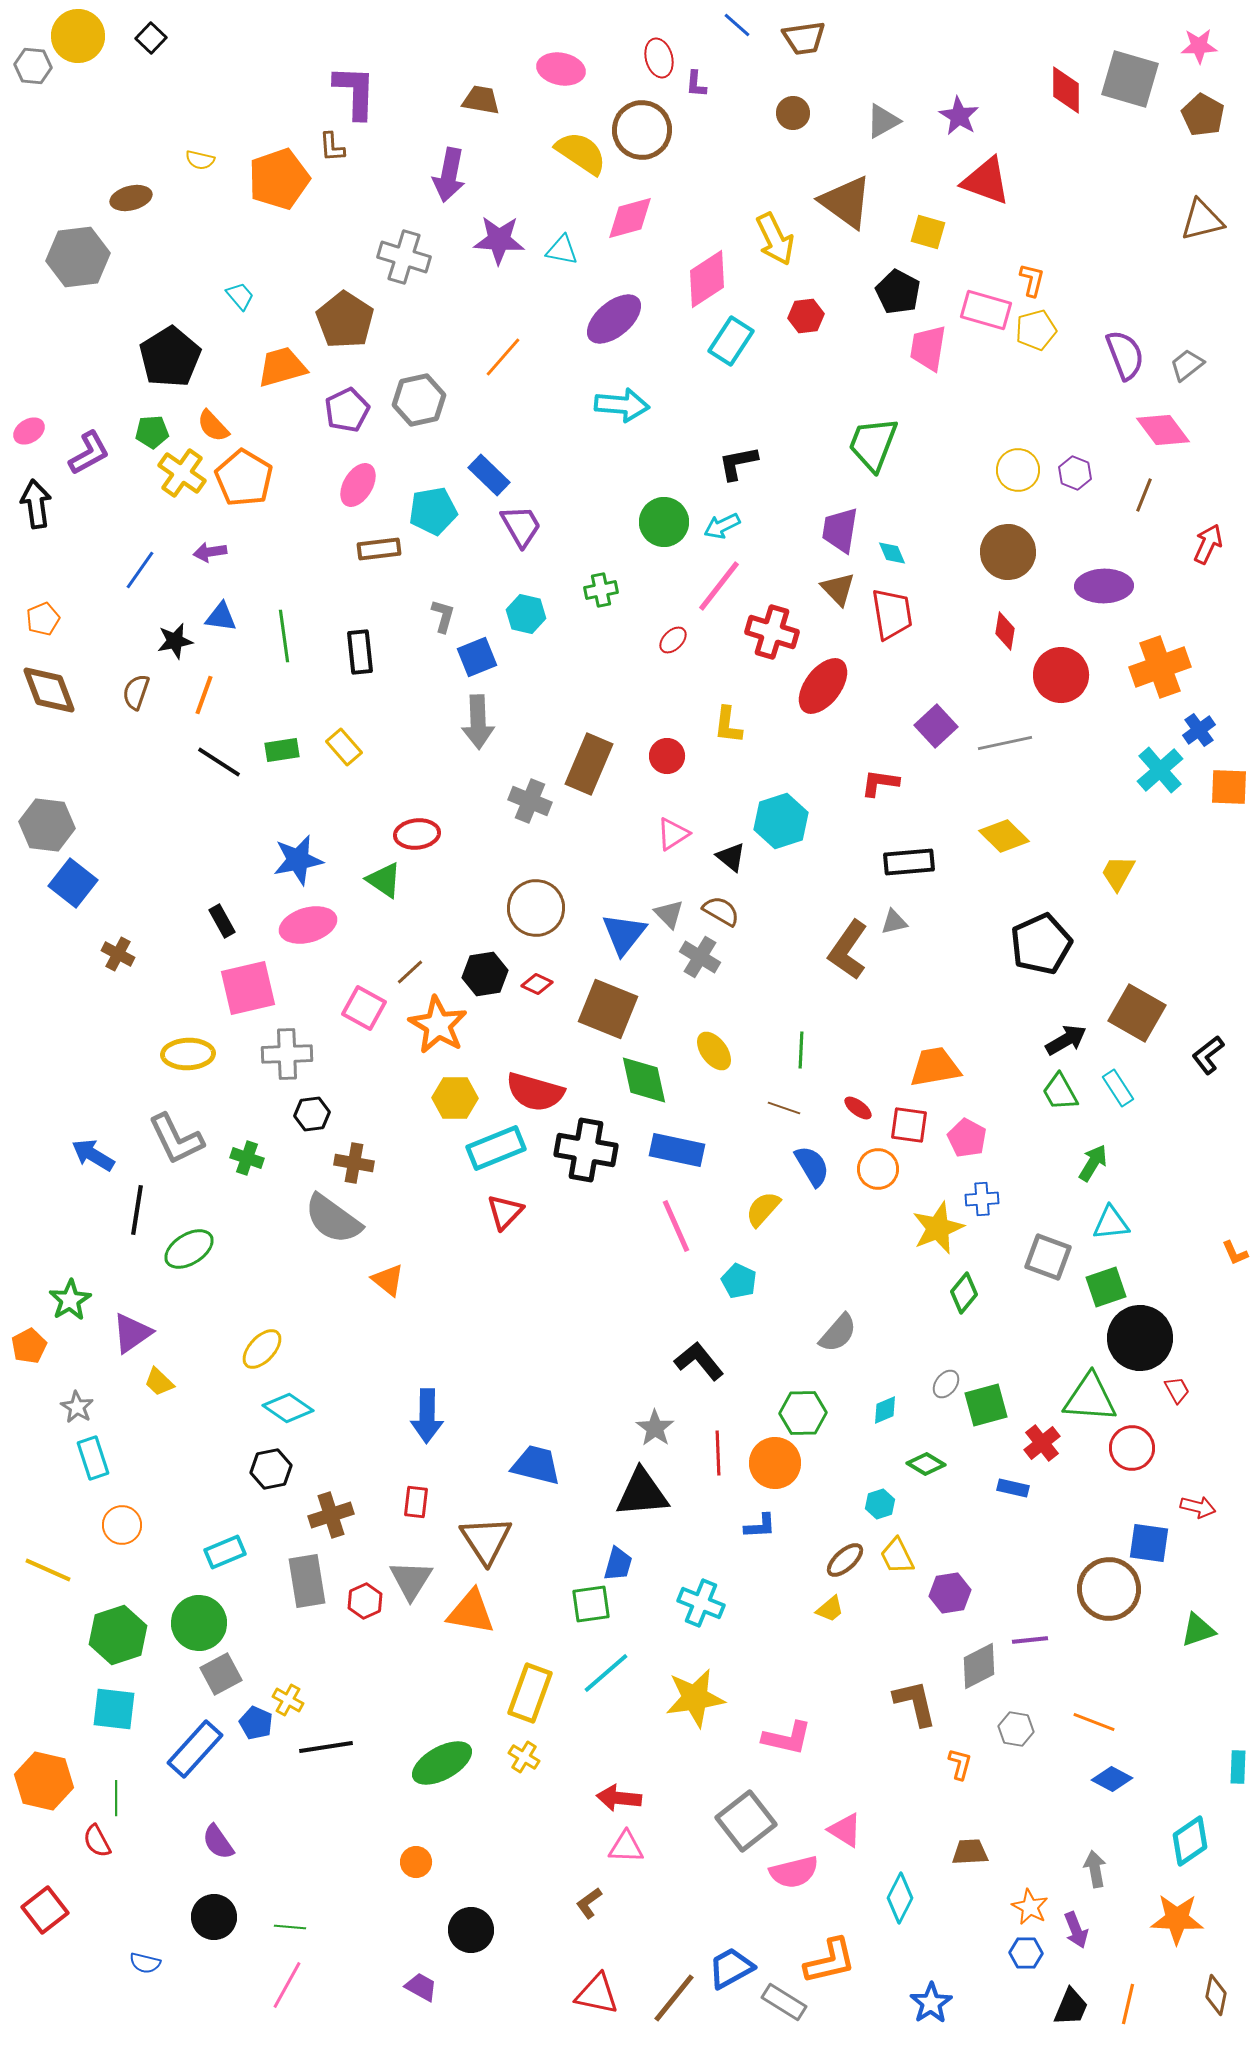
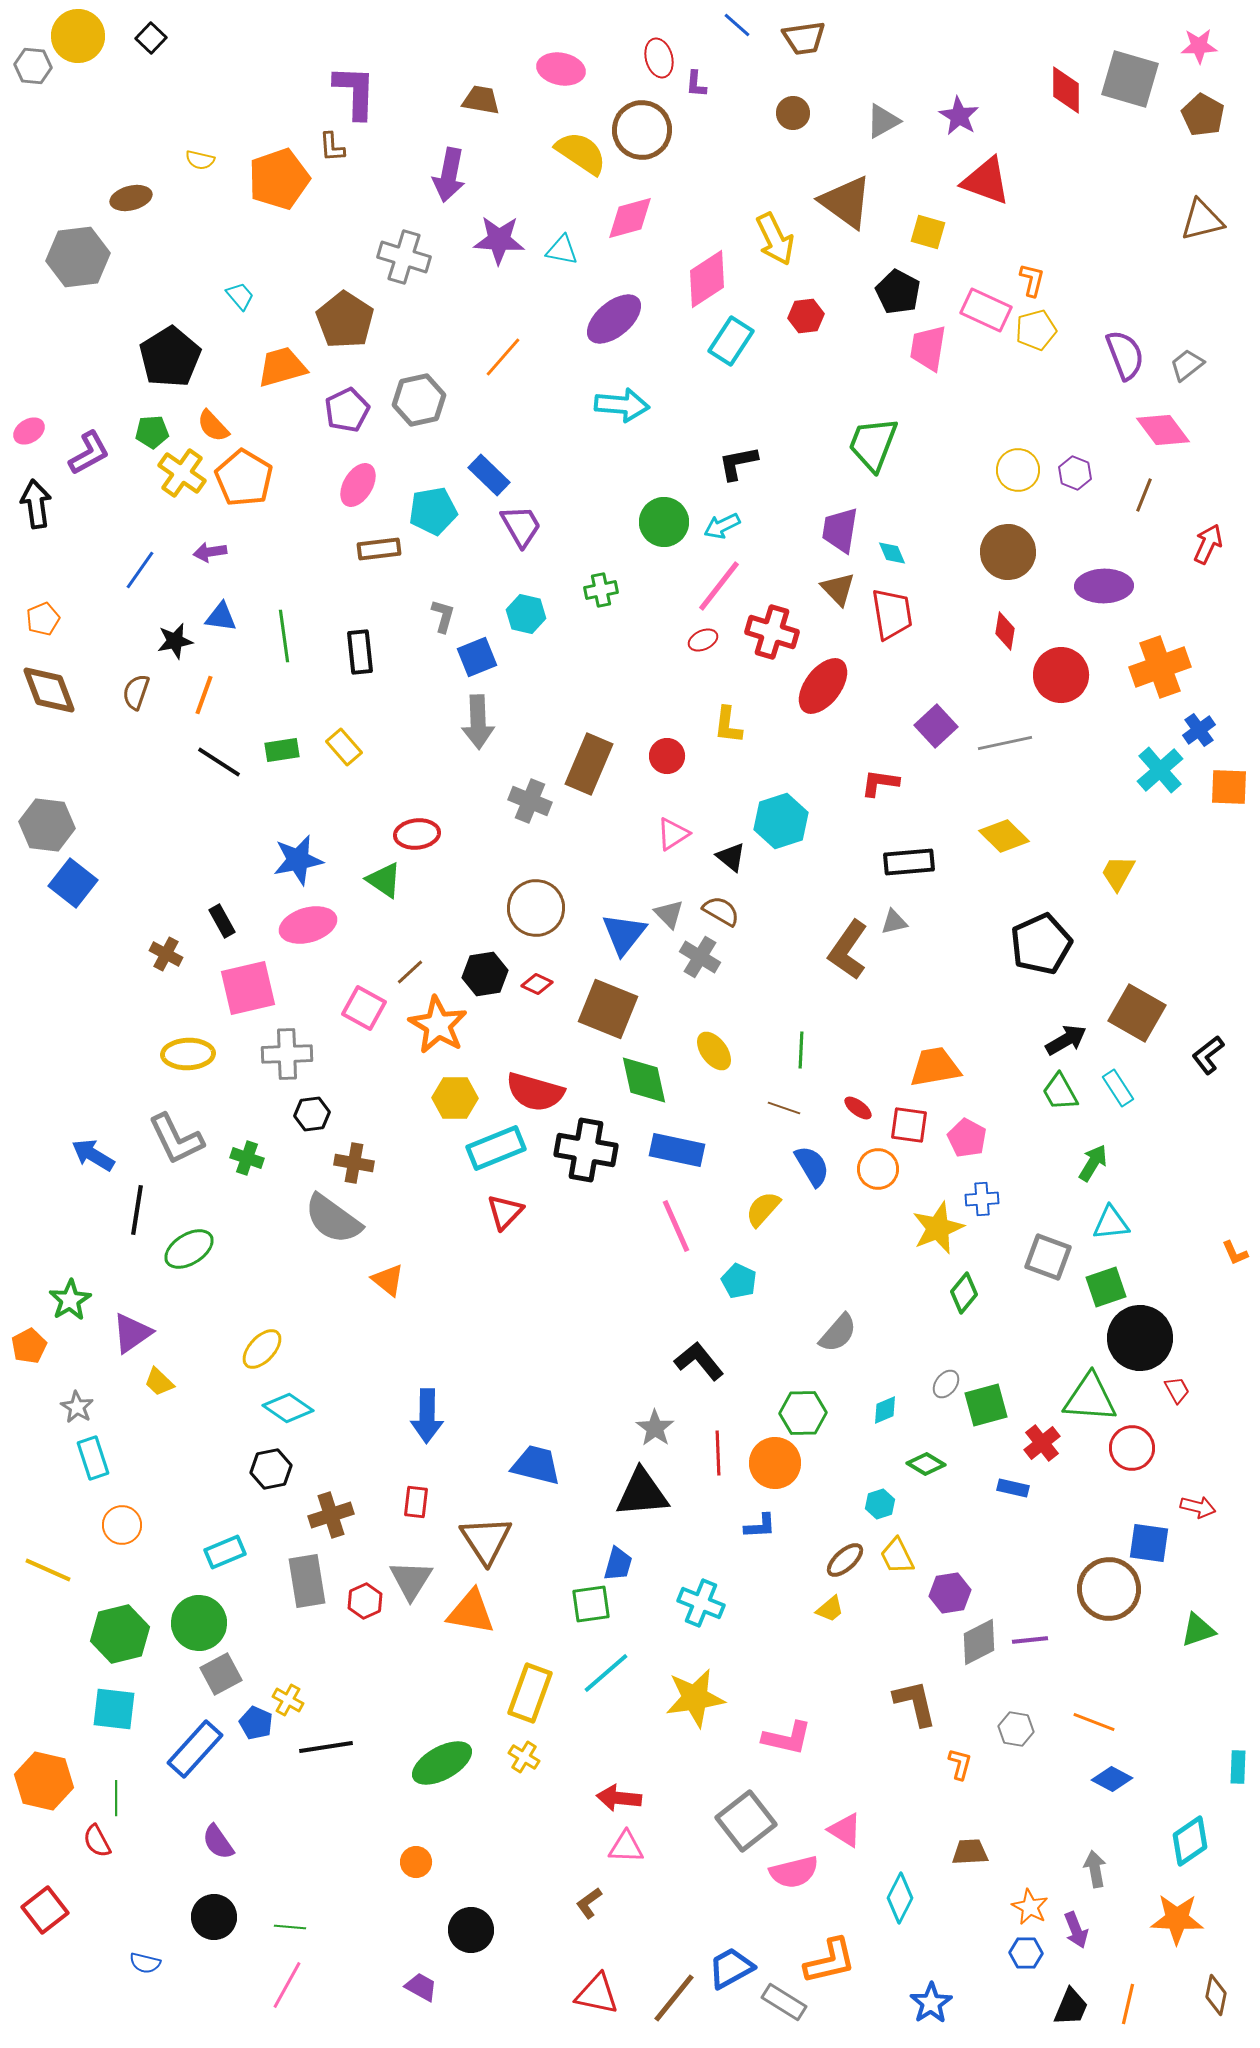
pink rectangle at (986, 310): rotated 9 degrees clockwise
red ellipse at (673, 640): moved 30 px right; rotated 20 degrees clockwise
brown cross at (118, 954): moved 48 px right
green hexagon at (118, 1635): moved 2 px right, 1 px up; rotated 4 degrees clockwise
gray diamond at (979, 1666): moved 24 px up
